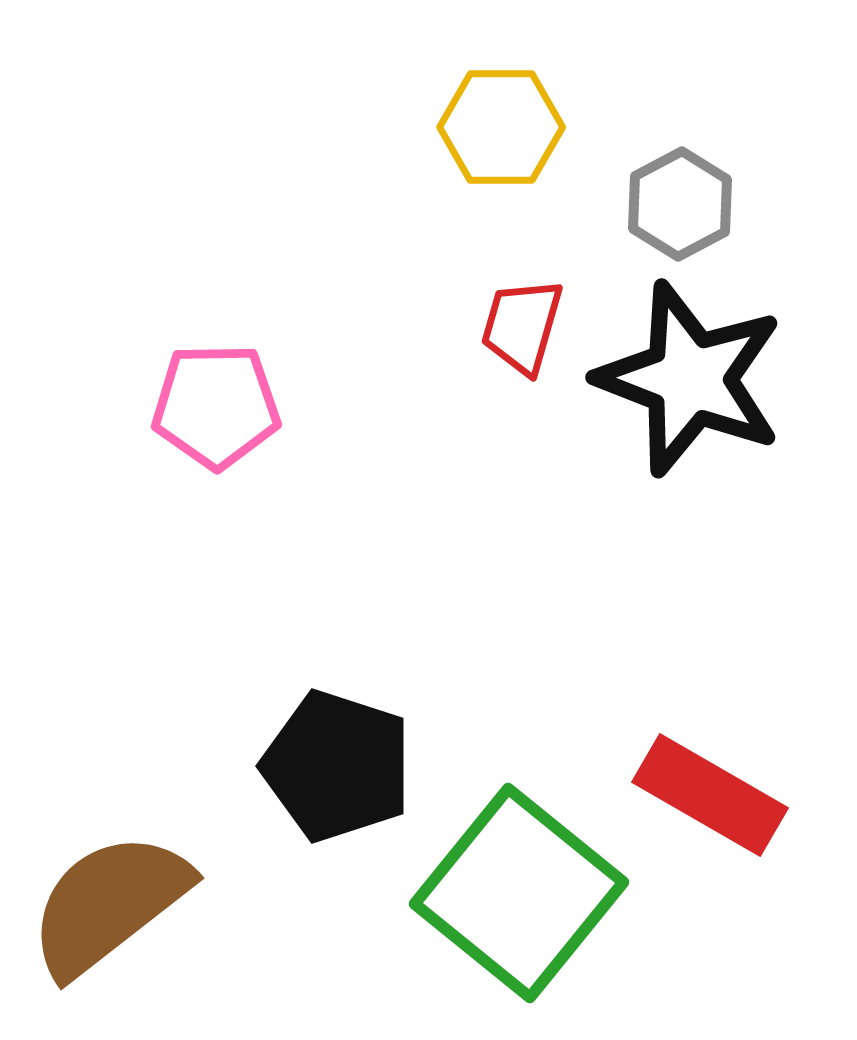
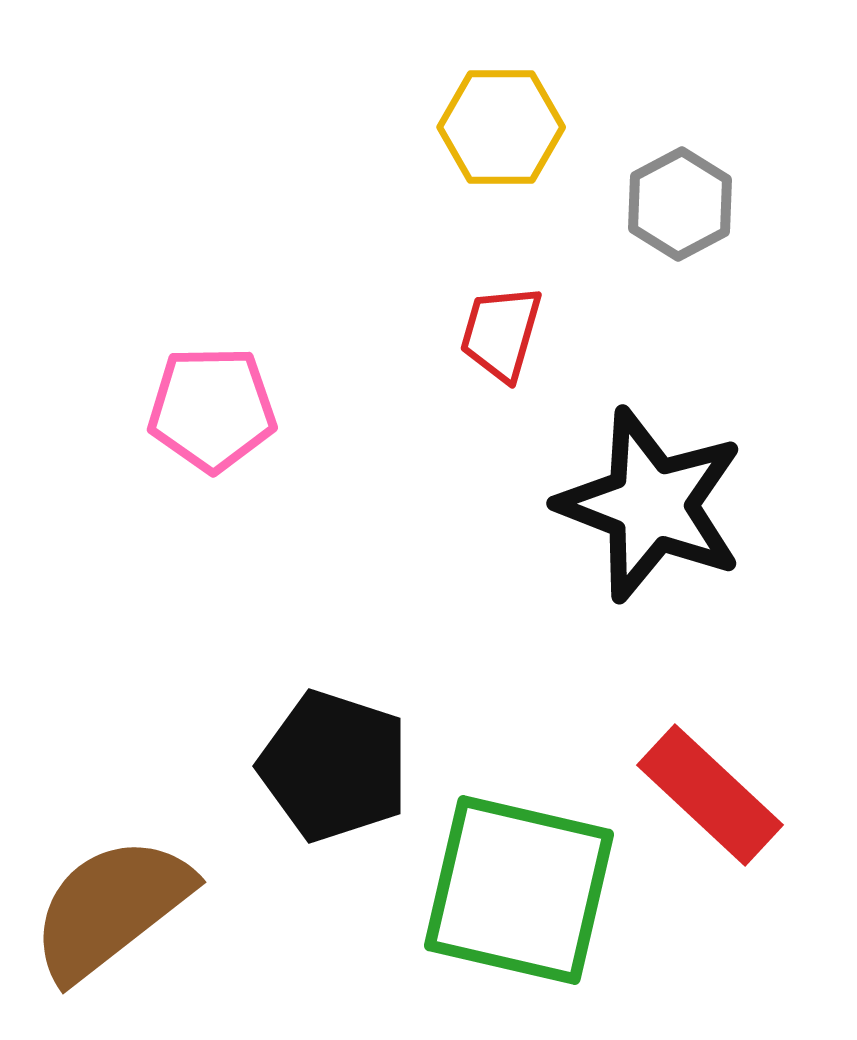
red trapezoid: moved 21 px left, 7 px down
black star: moved 39 px left, 126 px down
pink pentagon: moved 4 px left, 3 px down
black pentagon: moved 3 px left
red rectangle: rotated 13 degrees clockwise
green square: moved 3 px up; rotated 26 degrees counterclockwise
brown semicircle: moved 2 px right, 4 px down
